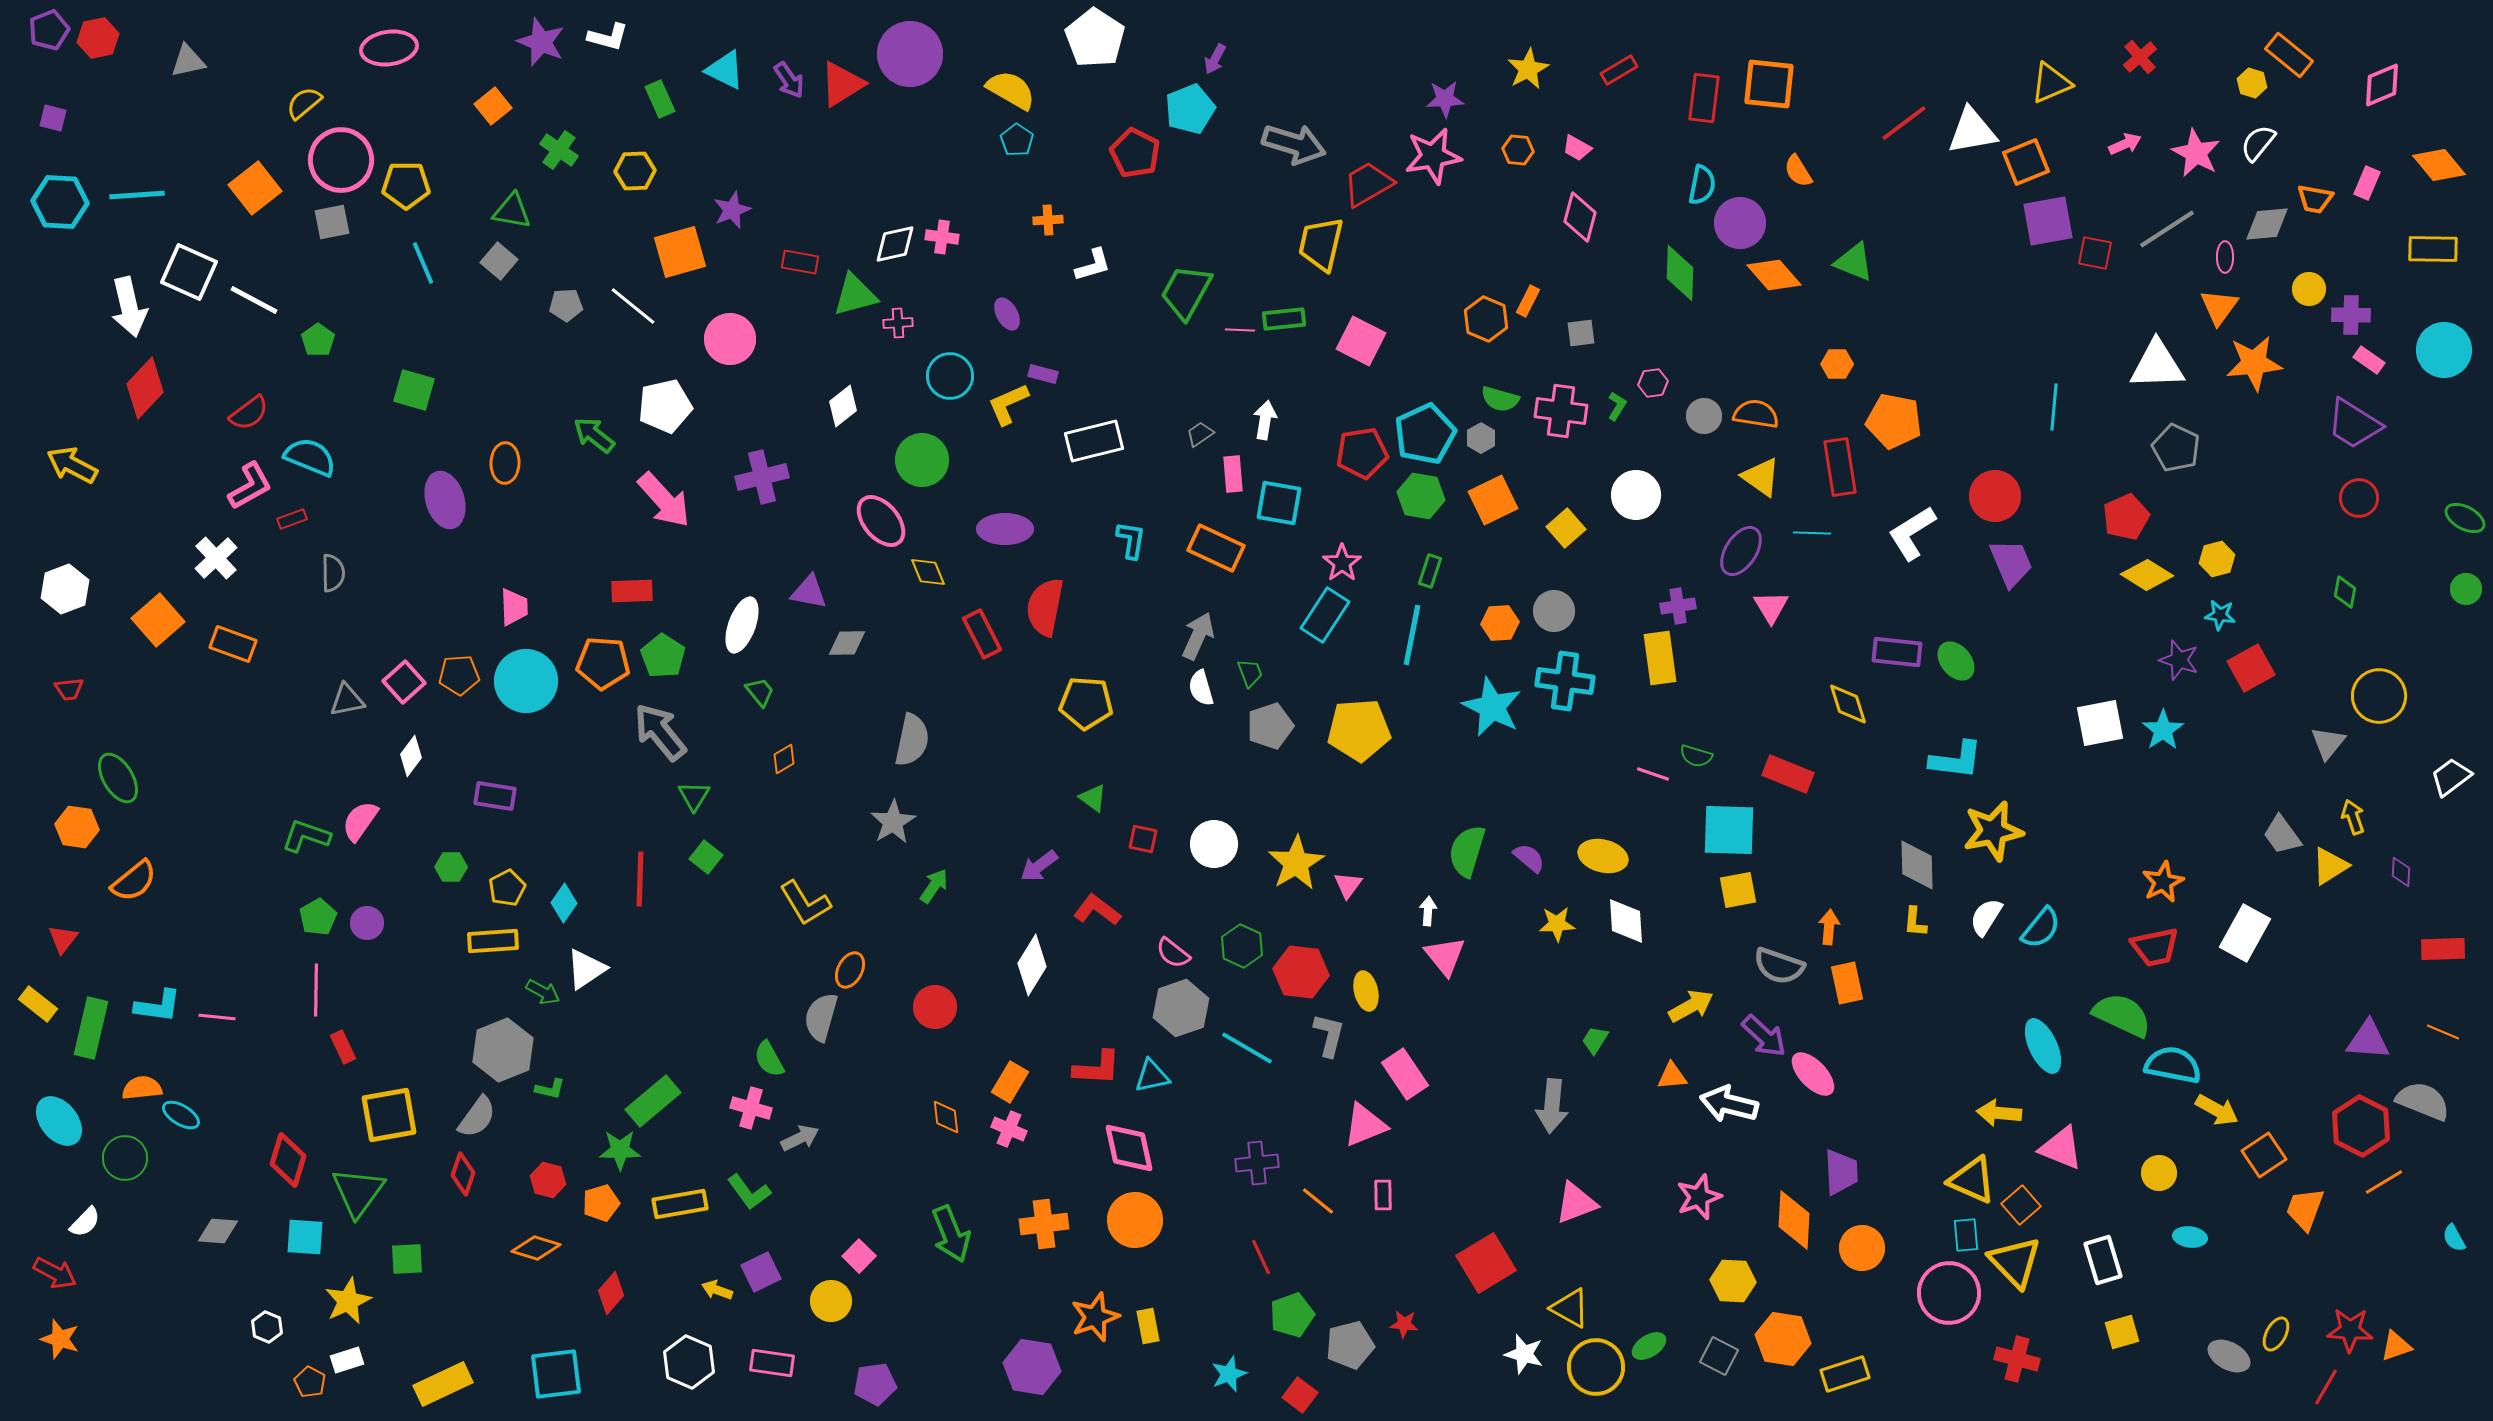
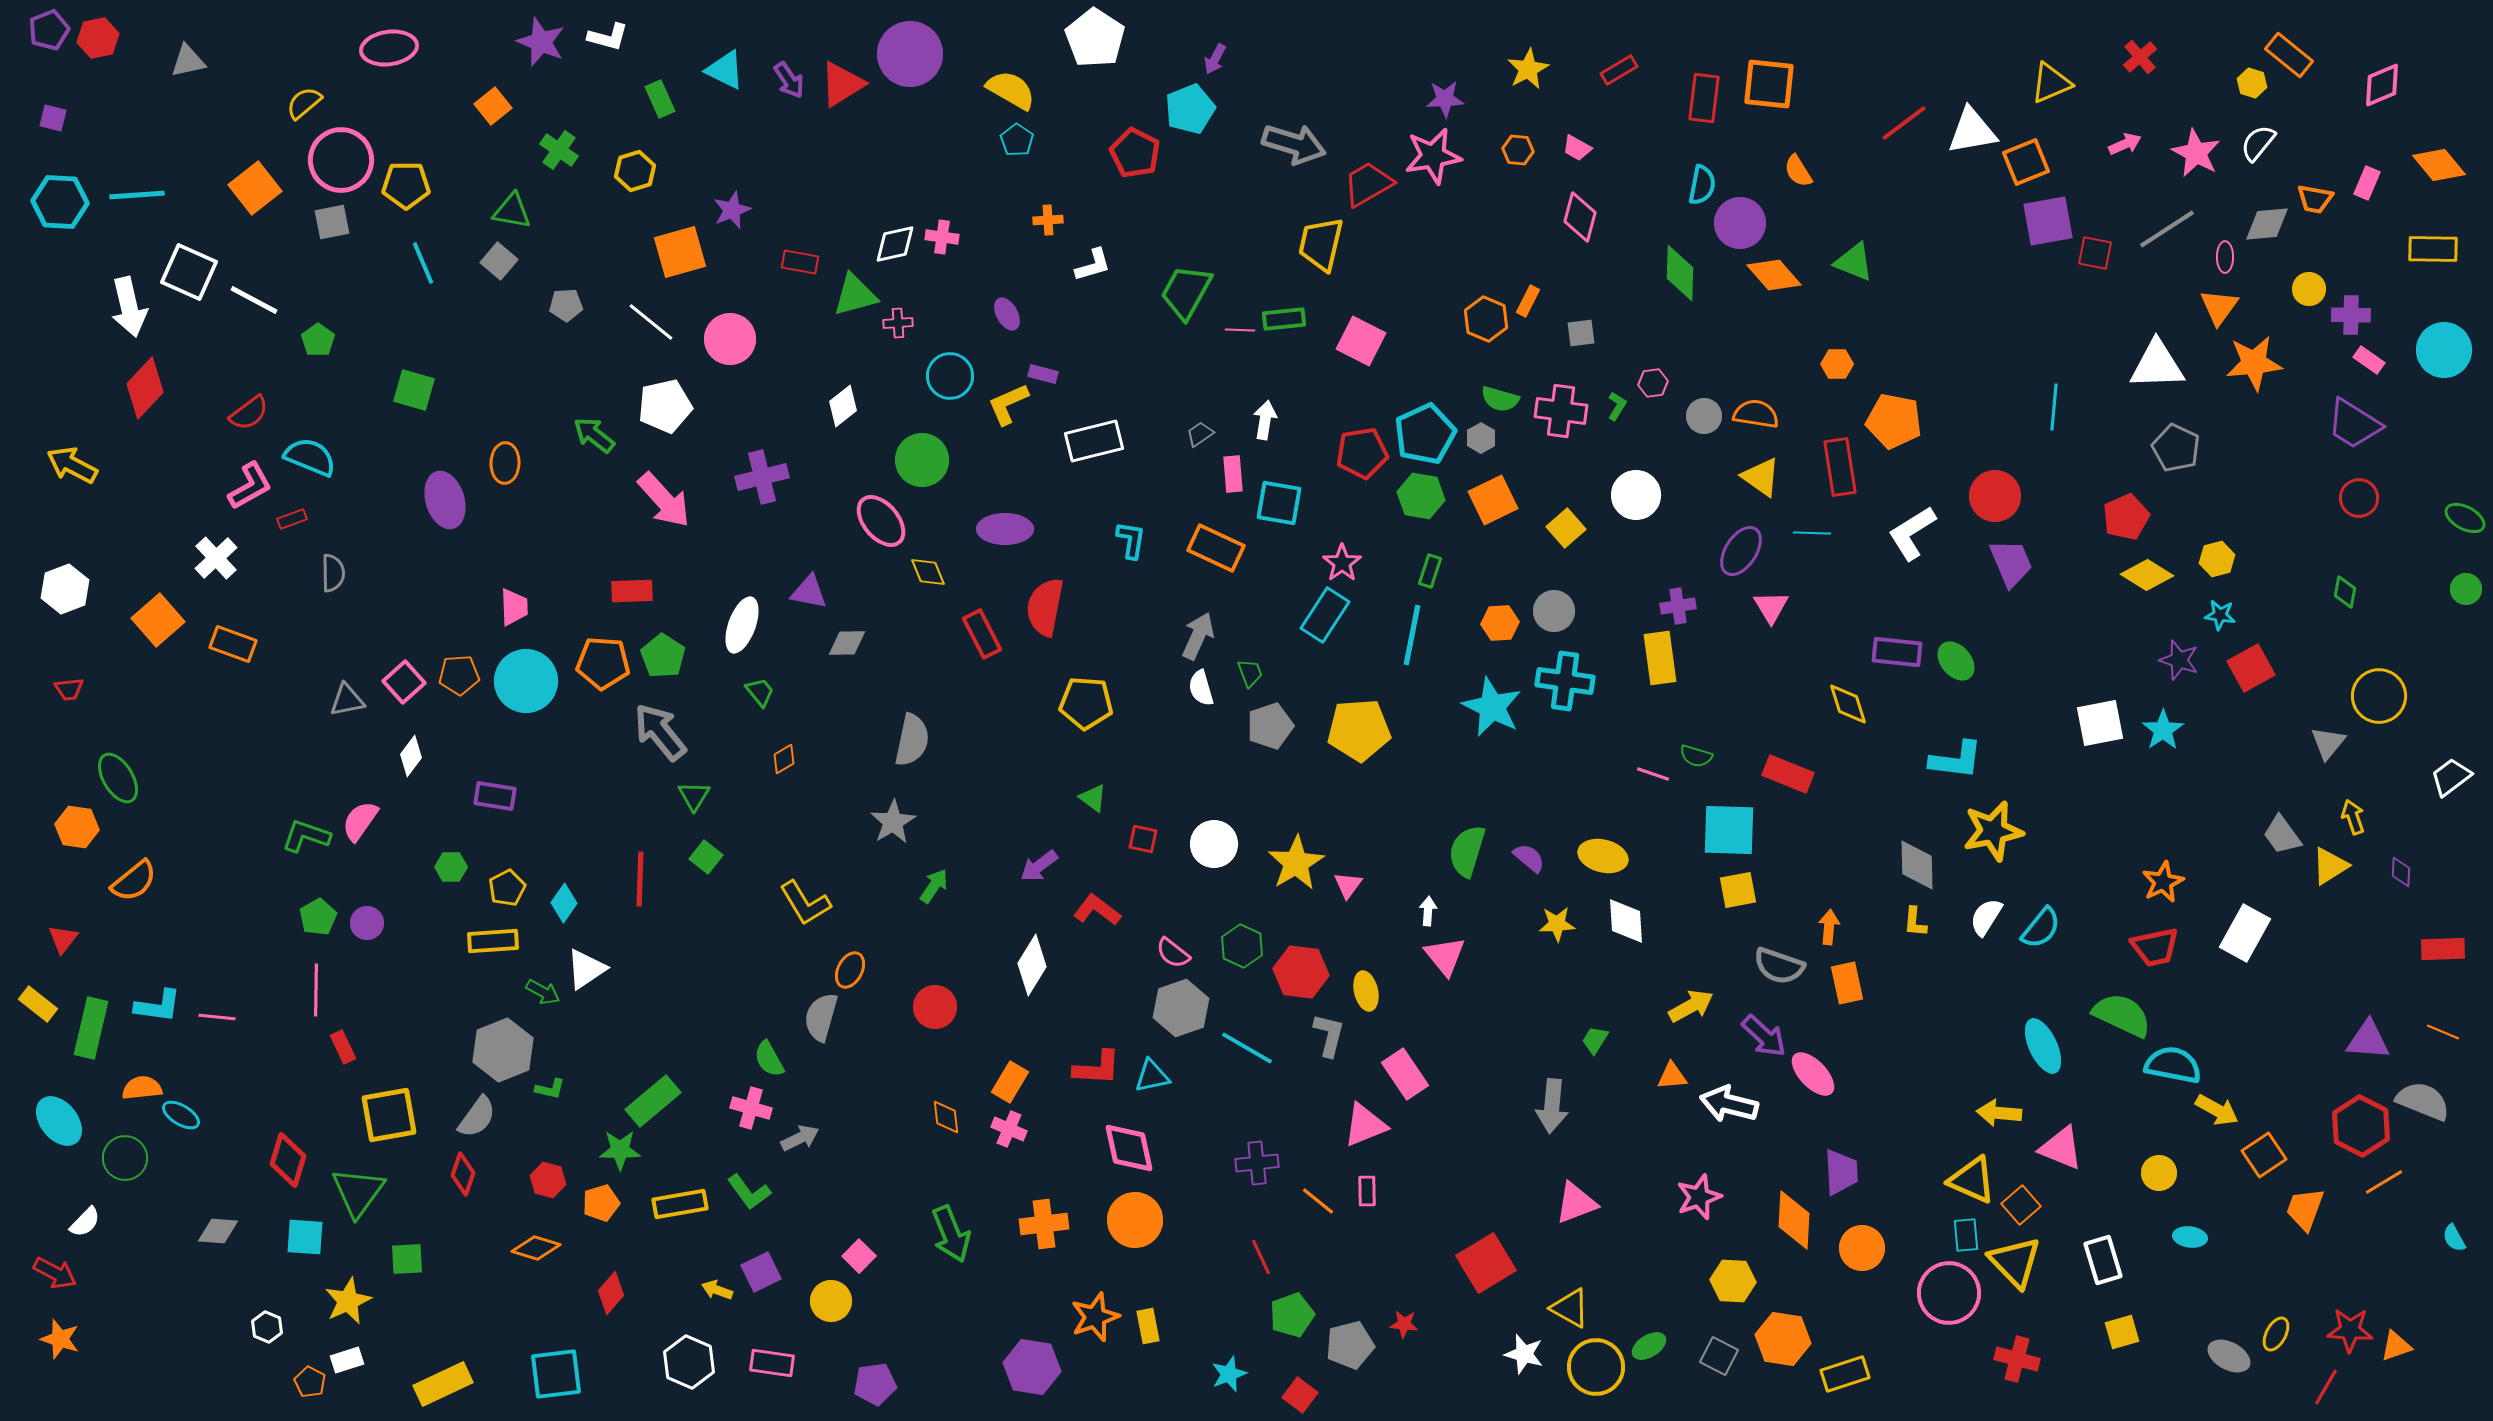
yellow hexagon at (635, 171): rotated 15 degrees counterclockwise
white line at (633, 306): moved 18 px right, 16 px down
pink rectangle at (1383, 1195): moved 16 px left, 4 px up
